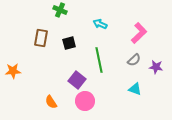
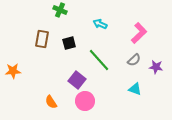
brown rectangle: moved 1 px right, 1 px down
green line: rotated 30 degrees counterclockwise
